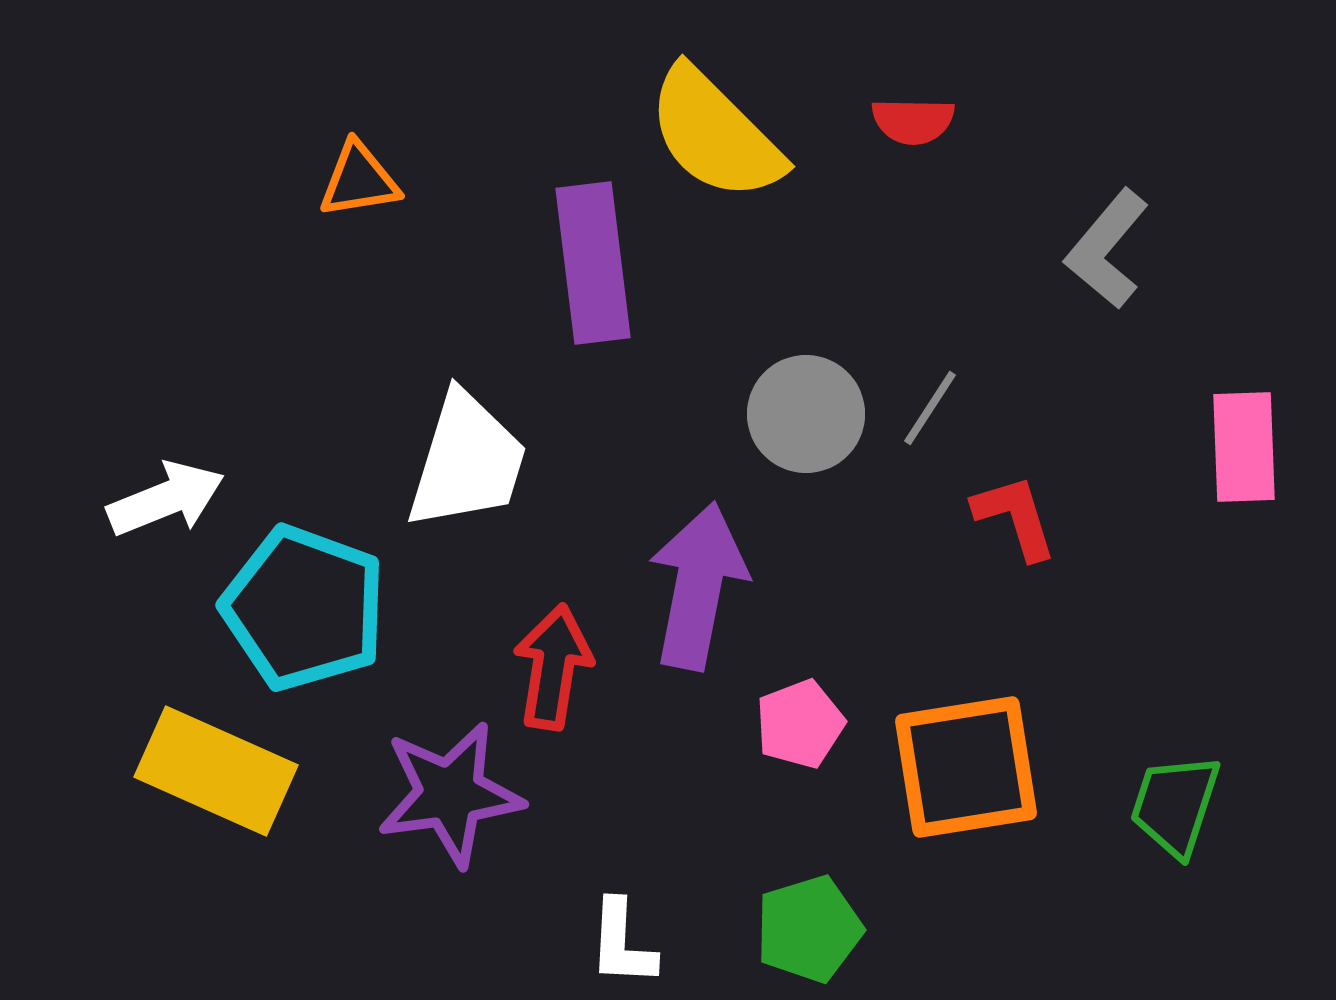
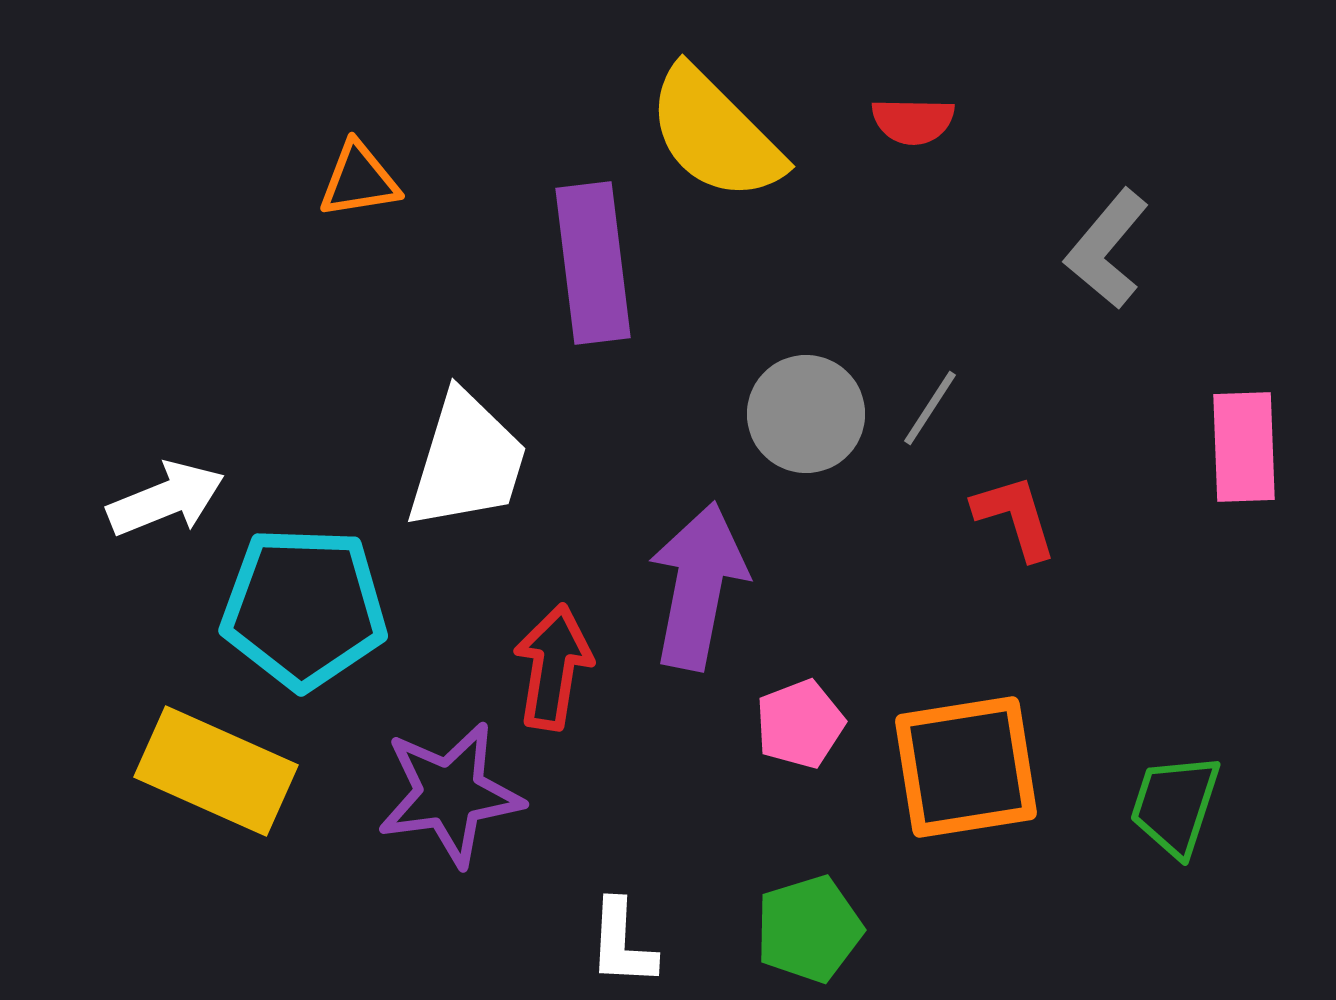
cyan pentagon: rotated 18 degrees counterclockwise
